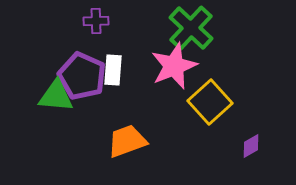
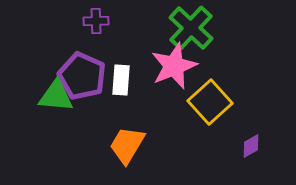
white rectangle: moved 8 px right, 10 px down
orange trapezoid: moved 4 px down; rotated 39 degrees counterclockwise
